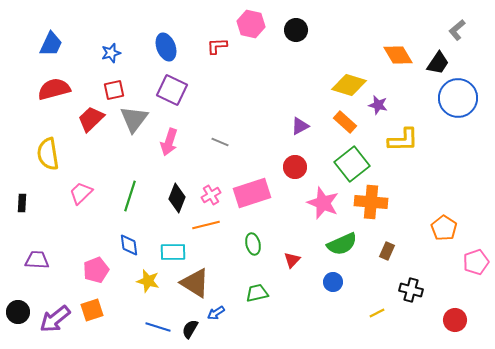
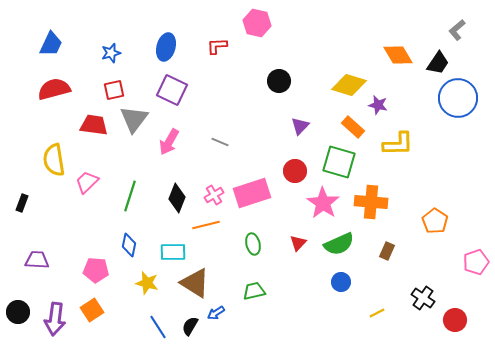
pink hexagon at (251, 24): moved 6 px right, 1 px up
black circle at (296, 30): moved 17 px left, 51 px down
blue ellipse at (166, 47): rotated 36 degrees clockwise
red trapezoid at (91, 119): moved 3 px right, 6 px down; rotated 52 degrees clockwise
orange rectangle at (345, 122): moved 8 px right, 5 px down
purple triangle at (300, 126): rotated 18 degrees counterclockwise
yellow L-shape at (403, 140): moved 5 px left, 4 px down
pink arrow at (169, 142): rotated 12 degrees clockwise
yellow semicircle at (48, 154): moved 6 px right, 6 px down
green square at (352, 164): moved 13 px left, 2 px up; rotated 36 degrees counterclockwise
red circle at (295, 167): moved 4 px down
pink trapezoid at (81, 193): moved 6 px right, 11 px up
pink cross at (211, 195): moved 3 px right
black rectangle at (22, 203): rotated 18 degrees clockwise
pink star at (323, 203): rotated 12 degrees clockwise
orange pentagon at (444, 228): moved 9 px left, 7 px up
green semicircle at (342, 244): moved 3 px left
blue diamond at (129, 245): rotated 20 degrees clockwise
red triangle at (292, 260): moved 6 px right, 17 px up
pink pentagon at (96, 270): rotated 25 degrees clockwise
yellow star at (148, 281): moved 1 px left, 2 px down
blue circle at (333, 282): moved 8 px right
black cross at (411, 290): moved 12 px right, 8 px down; rotated 20 degrees clockwise
green trapezoid at (257, 293): moved 3 px left, 2 px up
orange square at (92, 310): rotated 15 degrees counterclockwise
purple arrow at (55, 319): rotated 44 degrees counterclockwise
blue line at (158, 327): rotated 40 degrees clockwise
black semicircle at (190, 329): moved 3 px up
